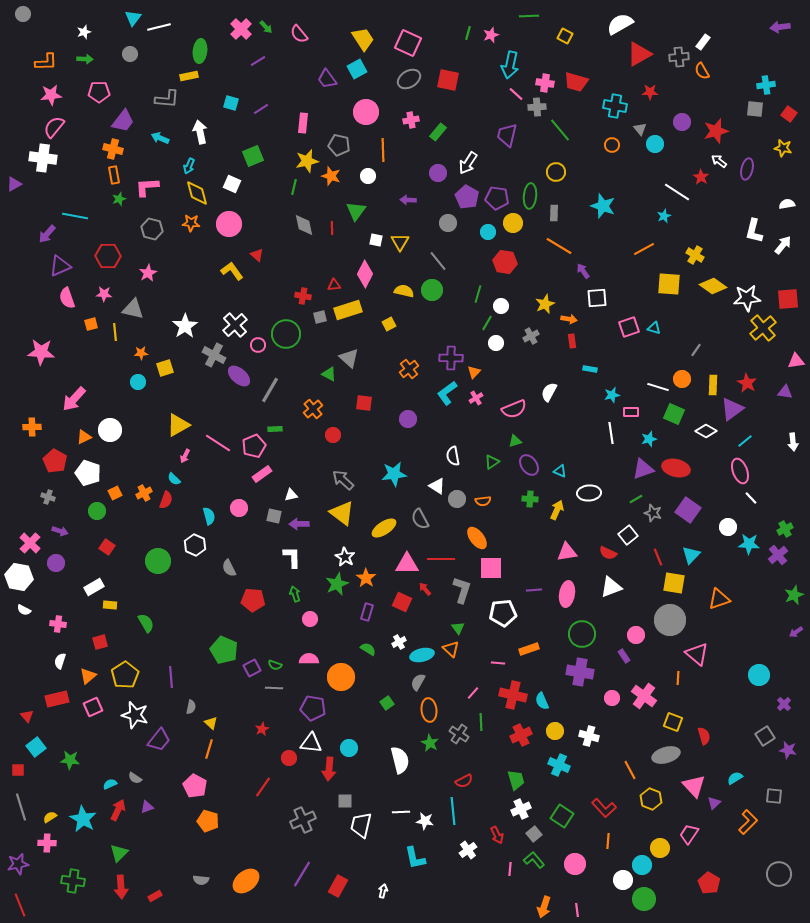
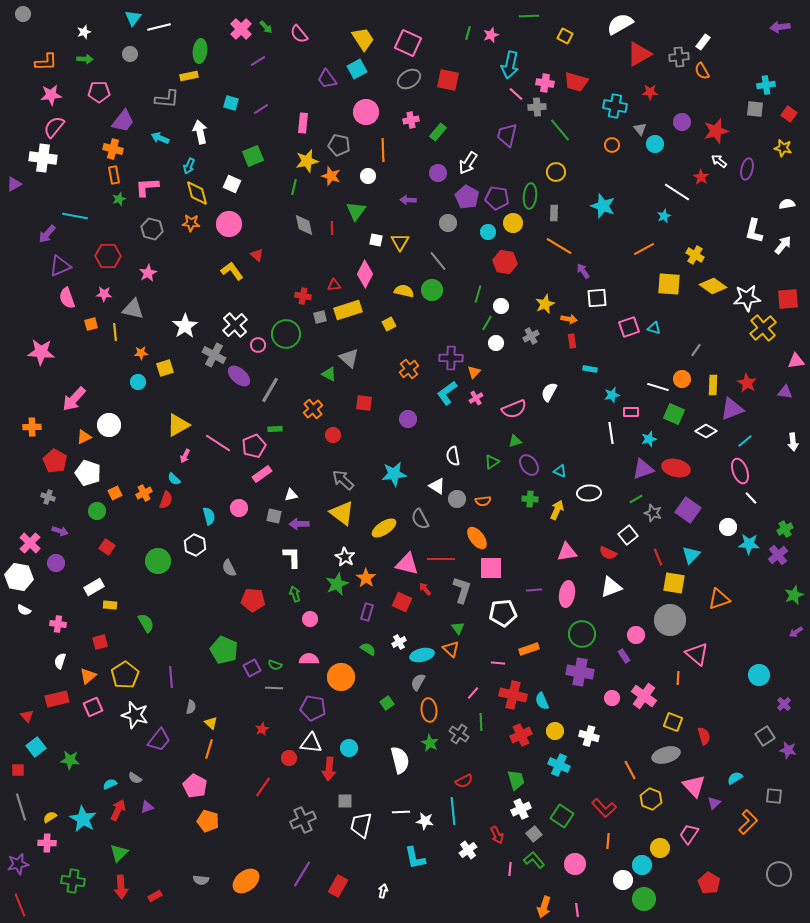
purple triangle at (732, 409): rotated 15 degrees clockwise
white circle at (110, 430): moved 1 px left, 5 px up
pink triangle at (407, 564): rotated 15 degrees clockwise
